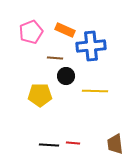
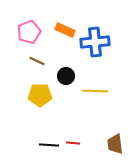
pink pentagon: moved 2 px left
blue cross: moved 4 px right, 4 px up
brown line: moved 18 px left, 3 px down; rotated 21 degrees clockwise
